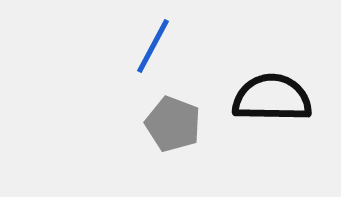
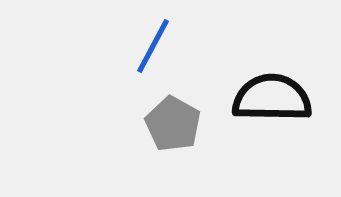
gray pentagon: rotated 8 degrees clockwise
